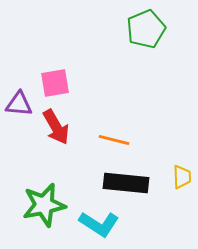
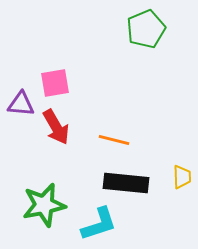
purple triangle: moved 2 px right
cyan L-shape: rotated 51 degrees counterclockwise
